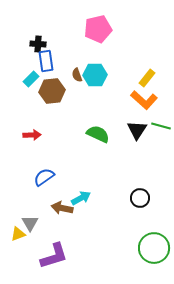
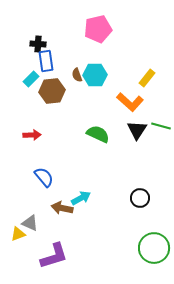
orange L-shape: moved 14 px left, 2 px down
blue semicircle: rotated 85 degrees clockwise
gray triangle: rotated 36 degrees counterclockwise
